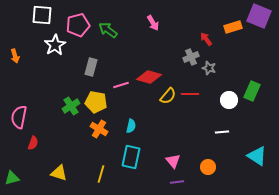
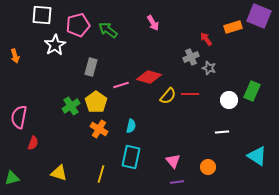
yellow pentagon: rotated 25 degrees clockwise
